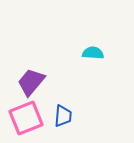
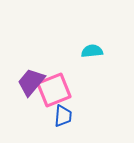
cyan semicircle: moved 1 px left, 2 px up; rotated 10 degrees counterclockwise
pink square: moved 28 px right, 28 px up
